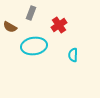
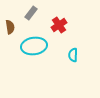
gray rectangle: rotated 16 degrees clockwise
brown semicircle: rotated 128 degrees counterclockwise
